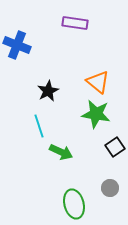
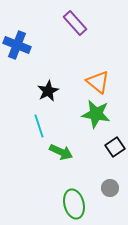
purple rectangle: rotated 40 degrees clockwise
